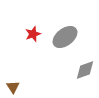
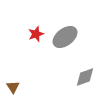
red star: moved 3 px right
gray diamond: moved 7 px down
